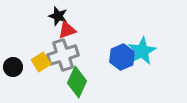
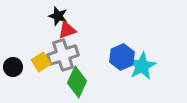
cyan star: moved 15 px down
